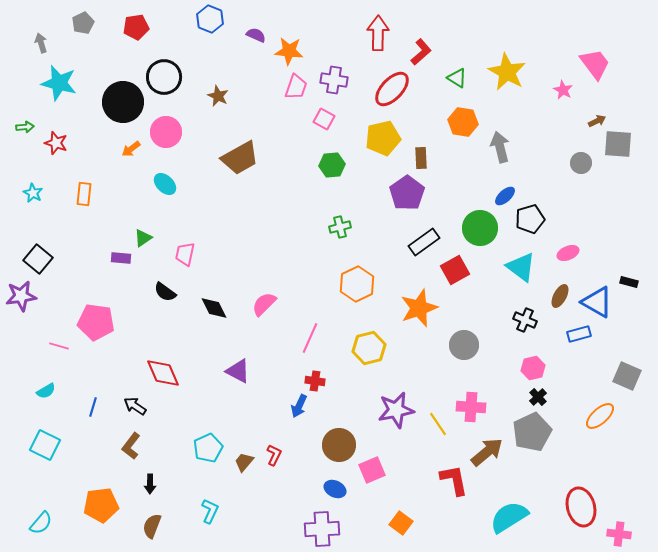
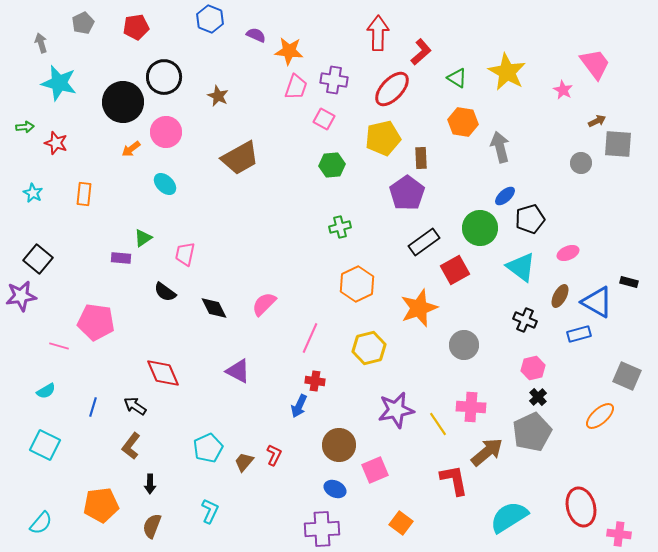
pink square at (372, 470): moved 3 px right
